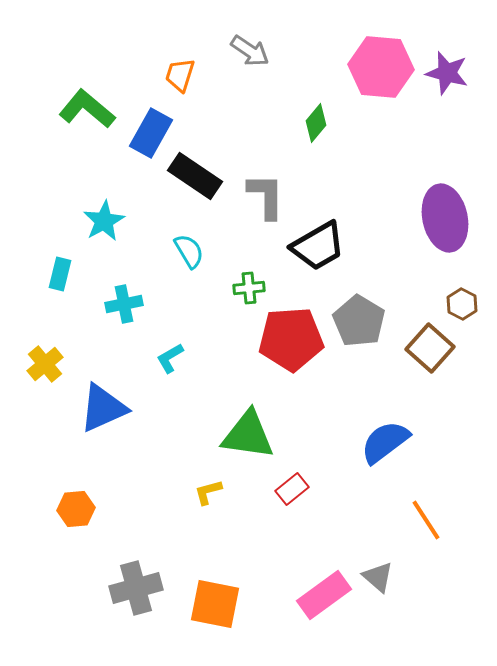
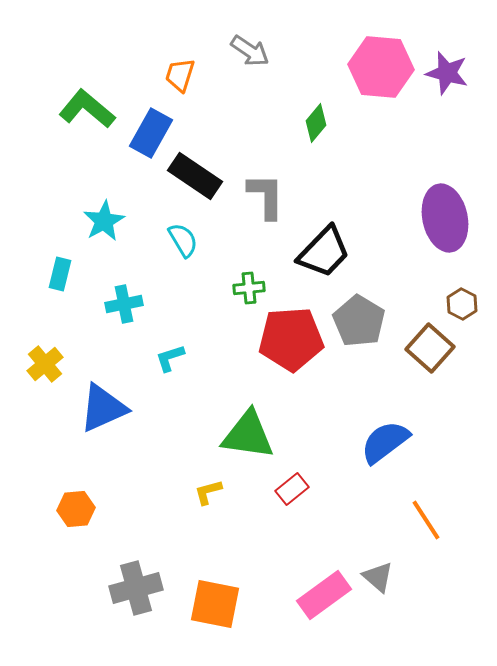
black trapezoid: moved 6 px right, 6 px down; rotated 16 degrees counterclockwise
cyan semicircle: moved 6 px left, 11 px up
cyan L-shape: rotated 12 degrees clockwise
